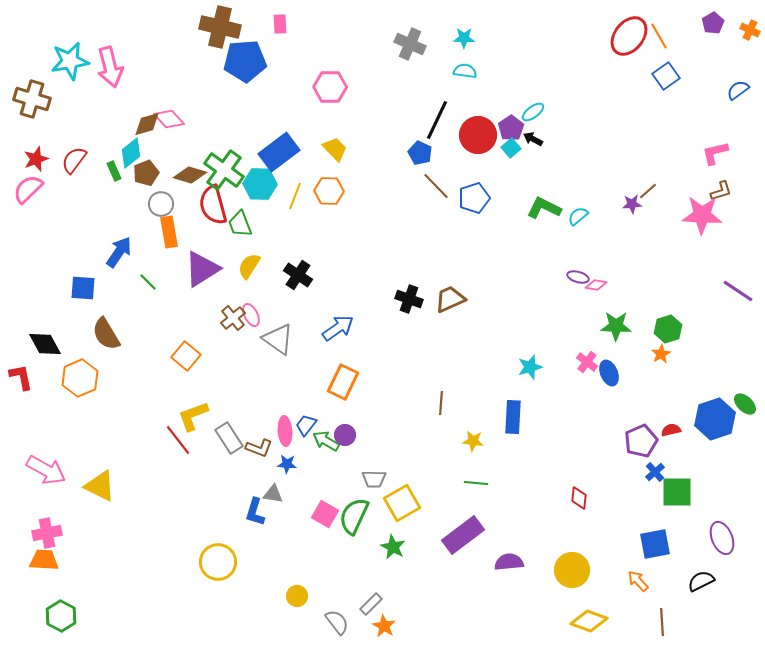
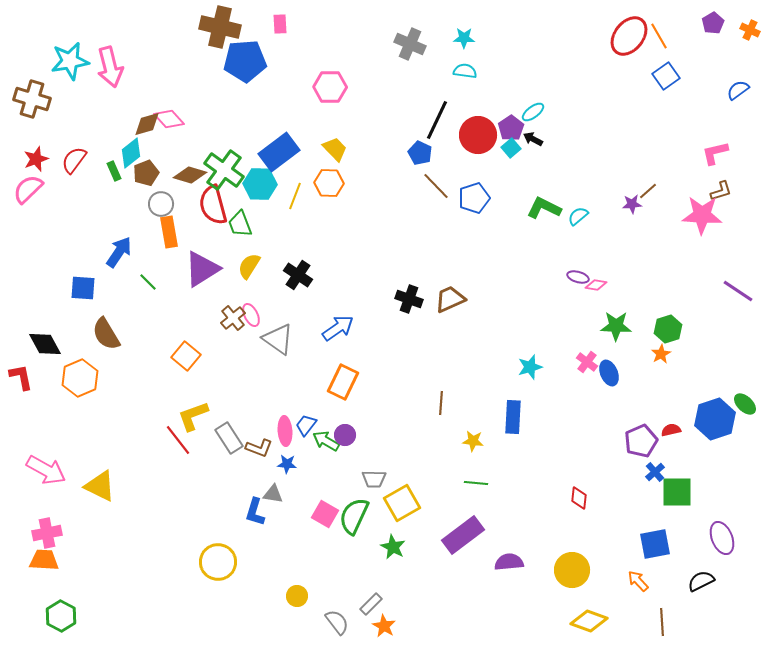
orange hexagon at (329, 191): moved 8 px up
